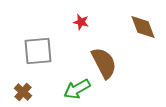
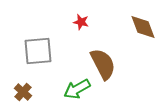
brown semicircle: moved 1 px left, 1 px down
